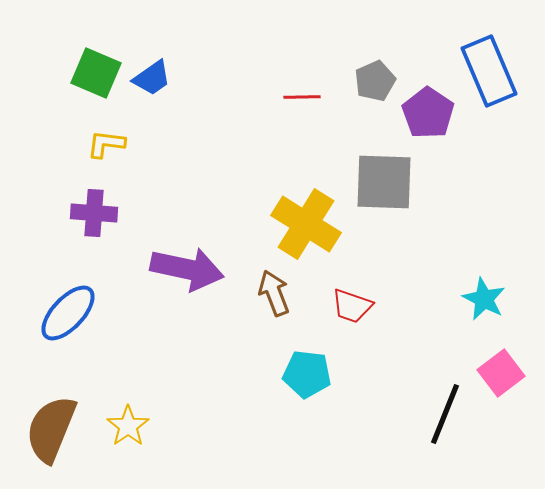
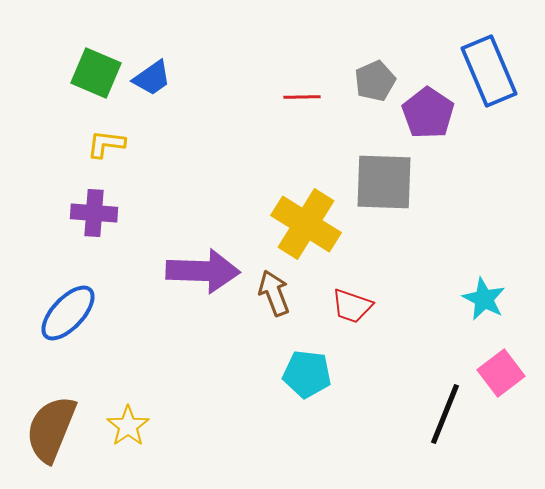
purple arrow: moved 16 px right, 2 px down; rotated 10 degrees counterclockwise
